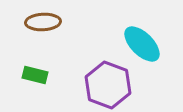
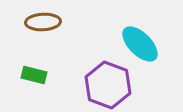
cyan ellipse: moved 2 px left
green rectangle: moved 1 px left
